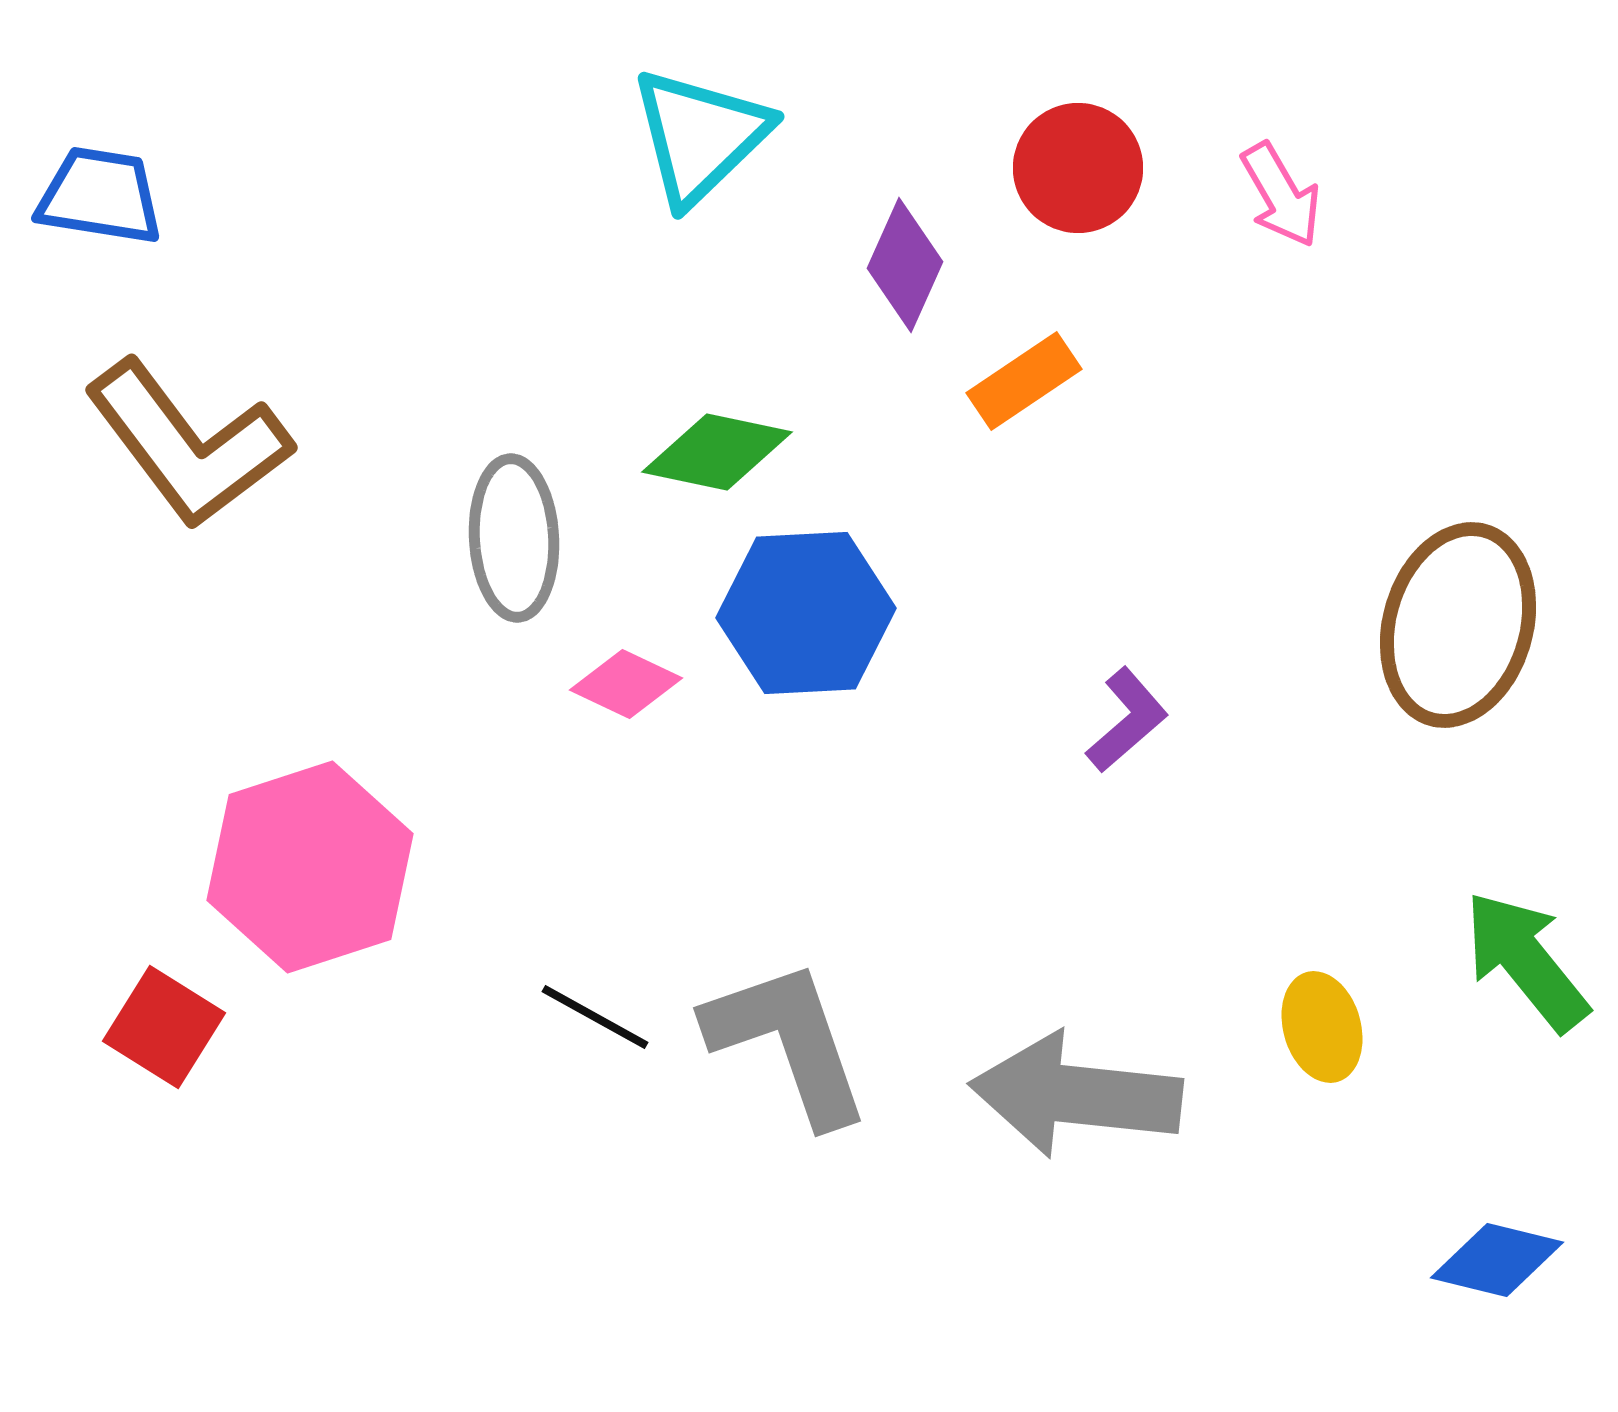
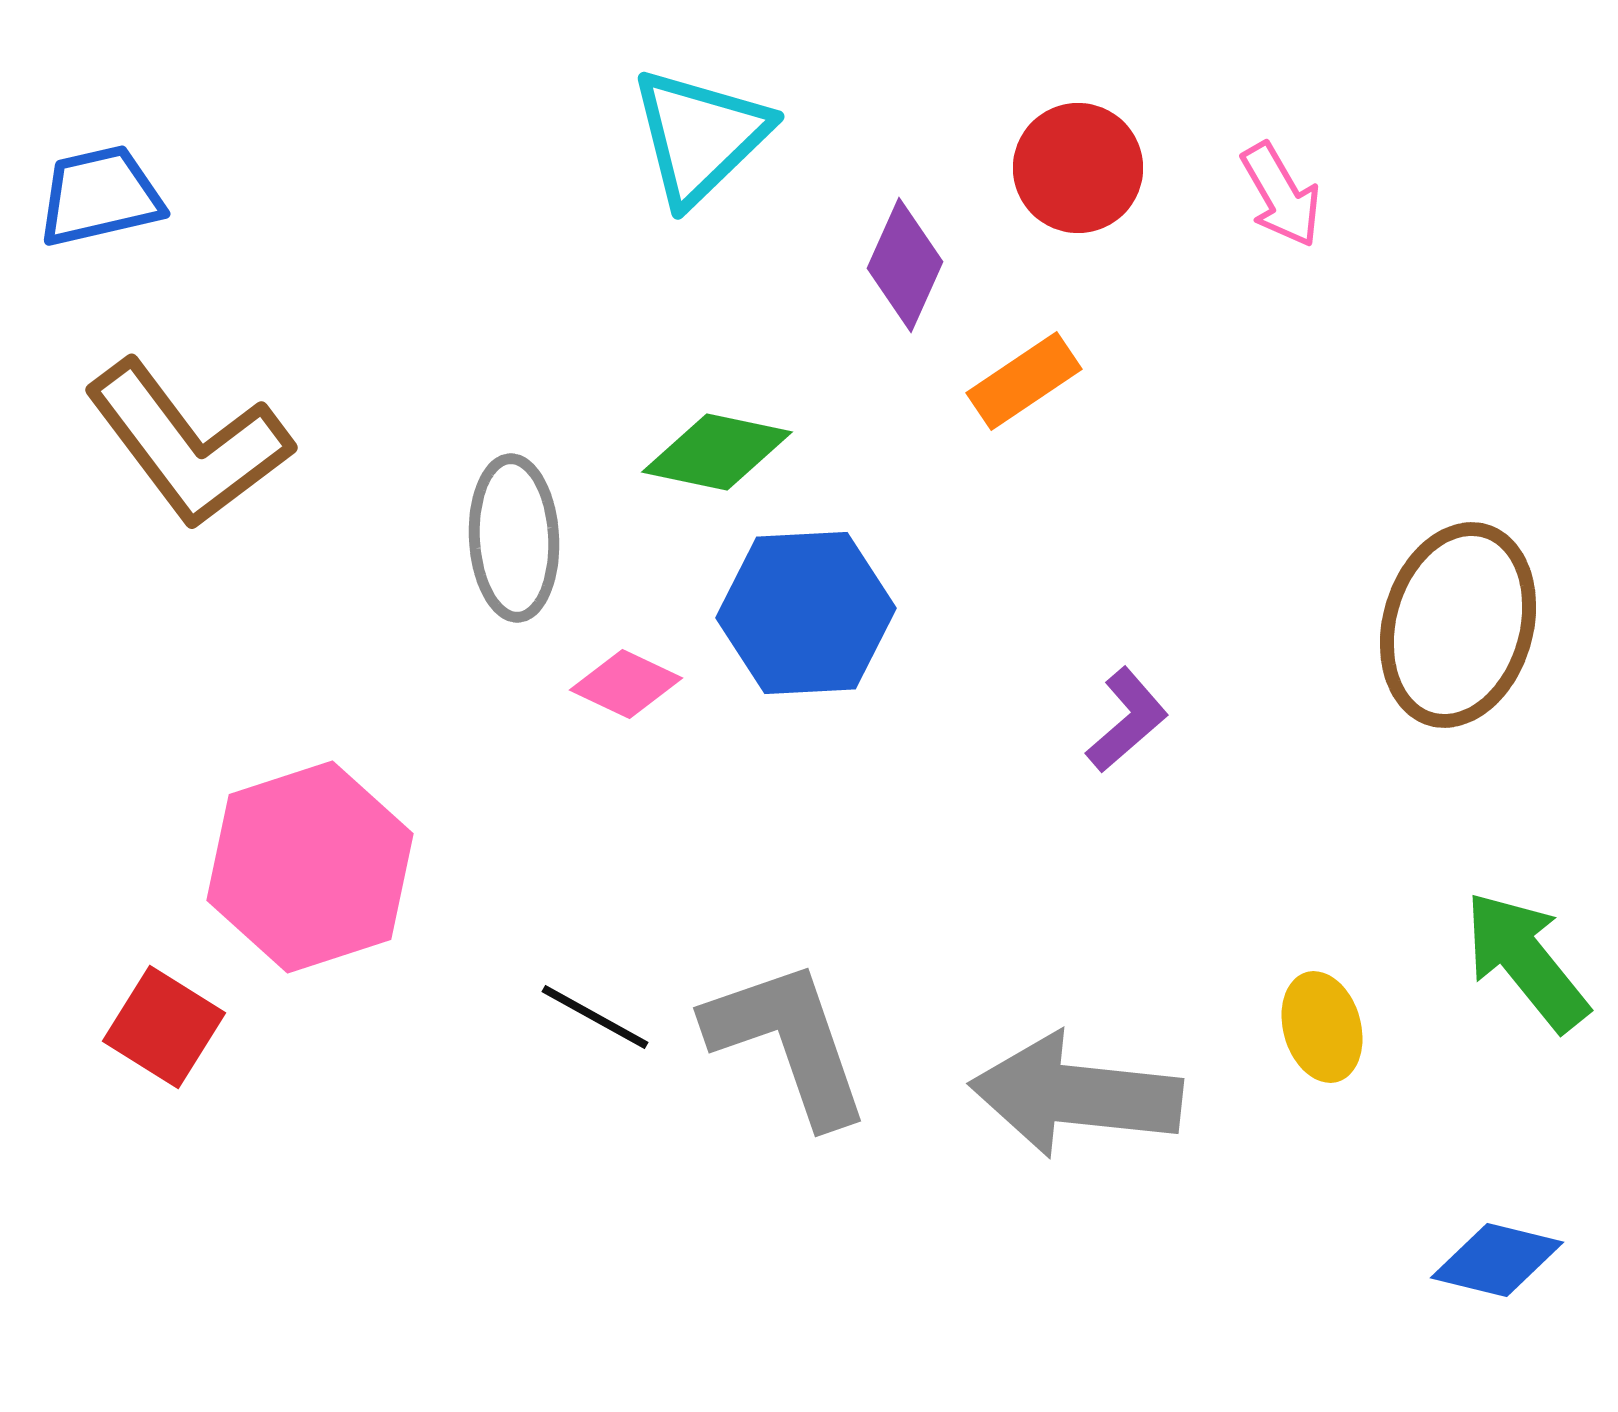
blue trapezoid: rotated 22 degrees counterclockwise
